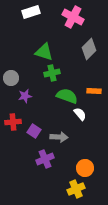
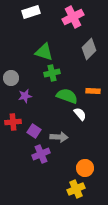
pink cross: rotated 35 degrees clockwise
orange rectangle: moved 1 px left
purple cross: moved 4 px left, 5 px up
